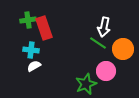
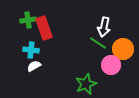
pink circle: moved 5 px right, 6 px up
